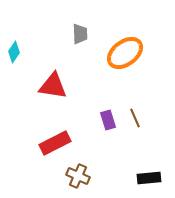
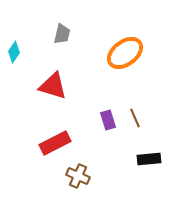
gray trapezoid: moved 18 px left; rotated 15 degrees clockwise
red triangle: rotated 8 degrees clockwise
black rectangle: moved 19 px up
